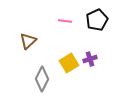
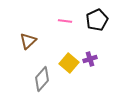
yellow square: rotated 18 degrees counterclockwise
gray diamond: rotated 15 degrees clockwise
